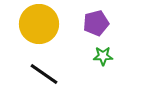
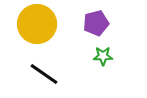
yellow circle: moved 2 px left
